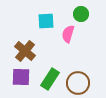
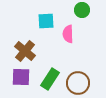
green circle: moved 1 px right, 4 px up
pink semicircle: rotated 18 degrees counterclockwise
